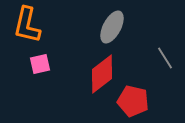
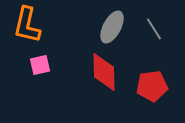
gray line: moved 11 px left, 29 px up
pink square: moved 1 px down
red diamond: moved 2 px right, 2 px up; rotated 54 degrees counterclockwise
red pentagon: moved 19 px right, 15 px up; rotated 20 degrees counterclockwise
